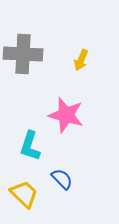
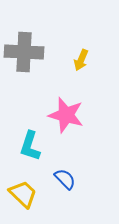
gray cross: moved 1 px right, 2 px up
blue semicircle: moved 3 px right
yellow trapezoid: moved 1 px left
